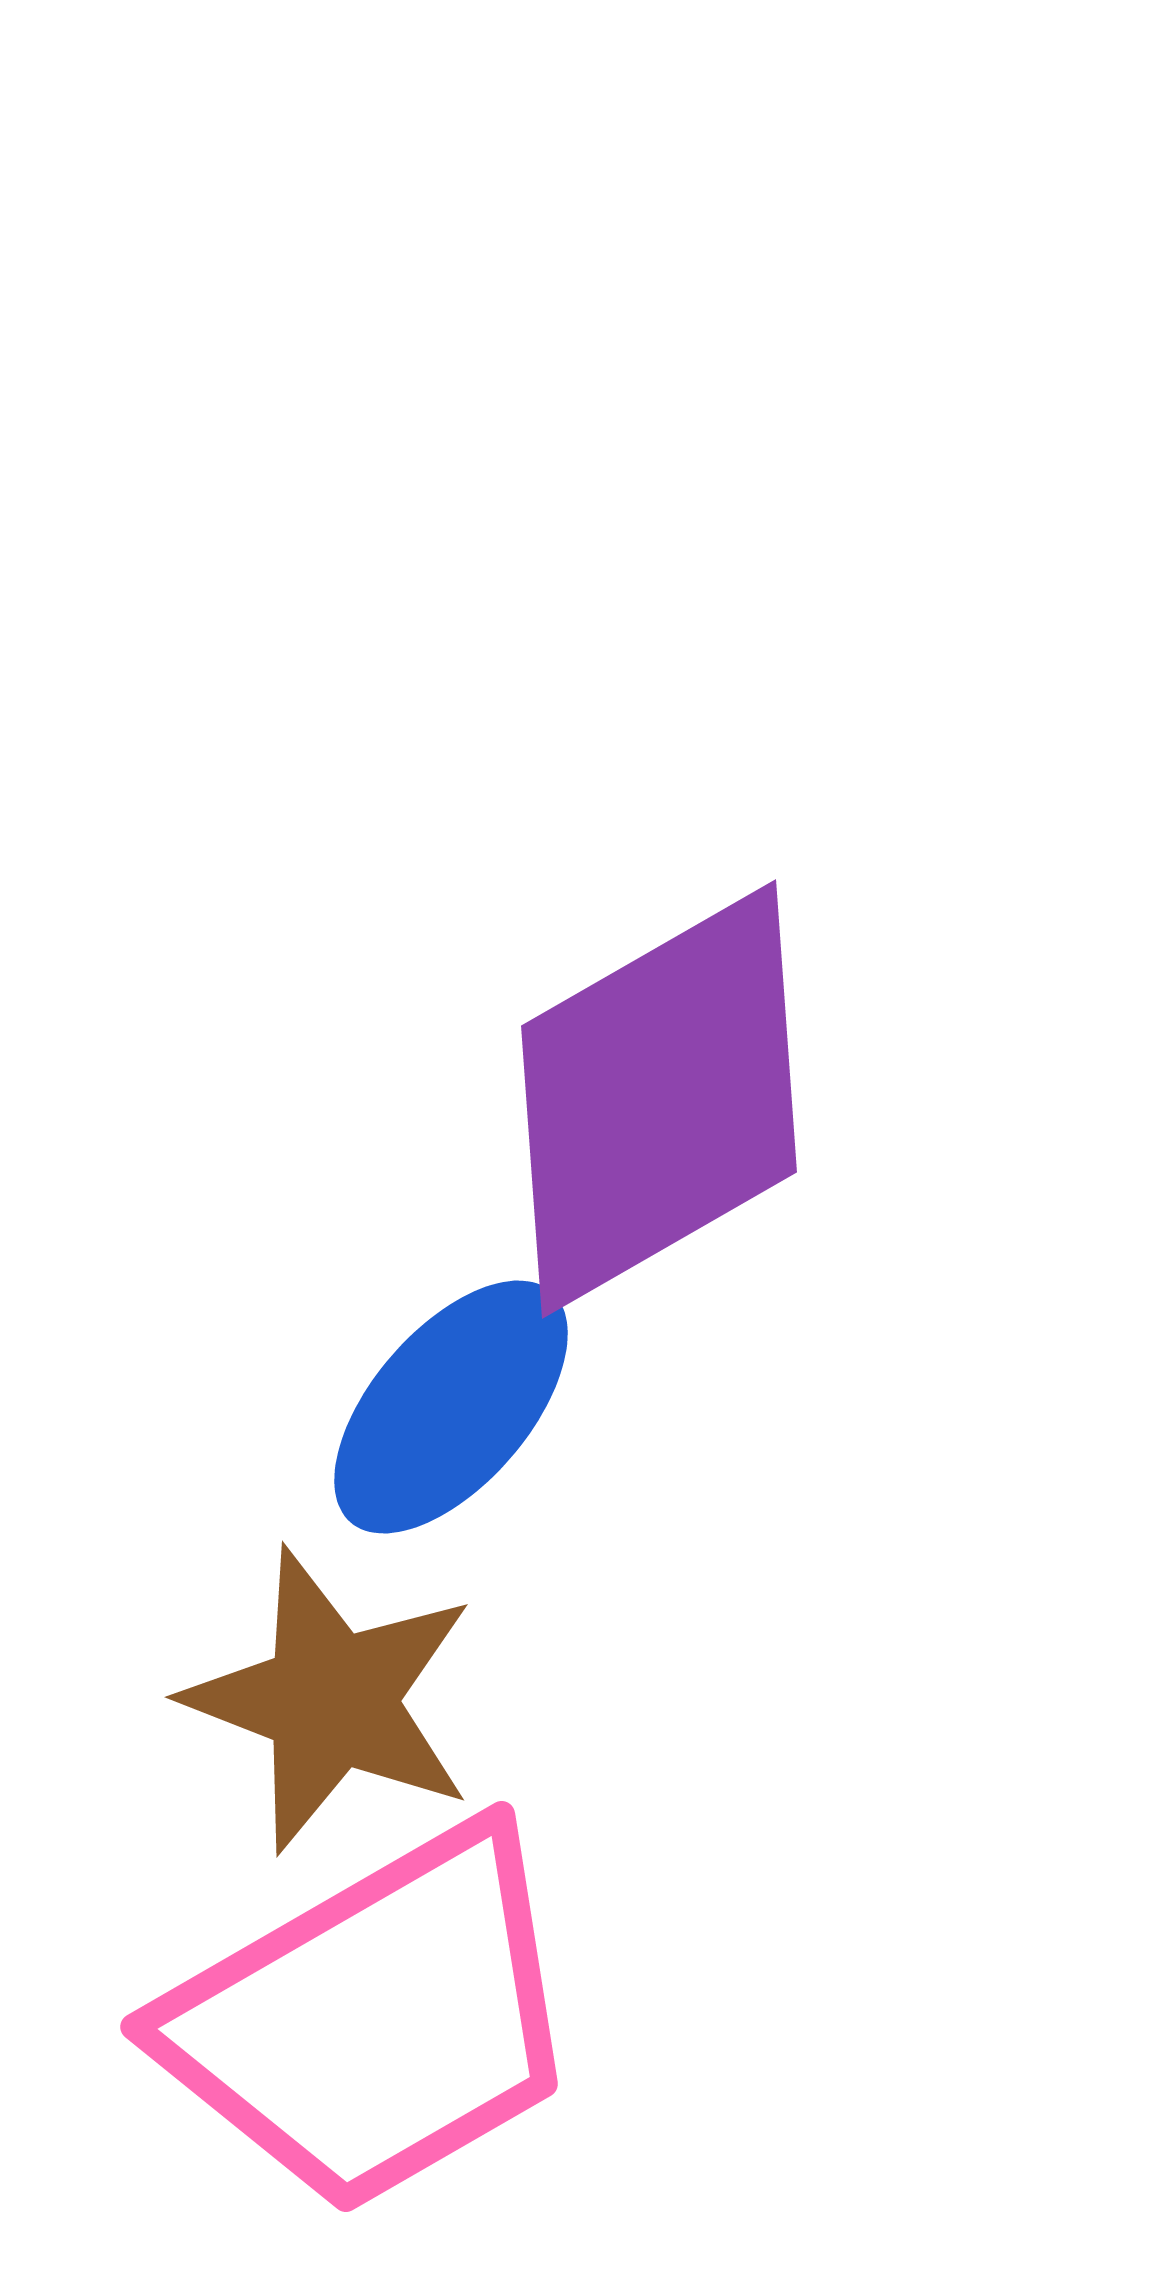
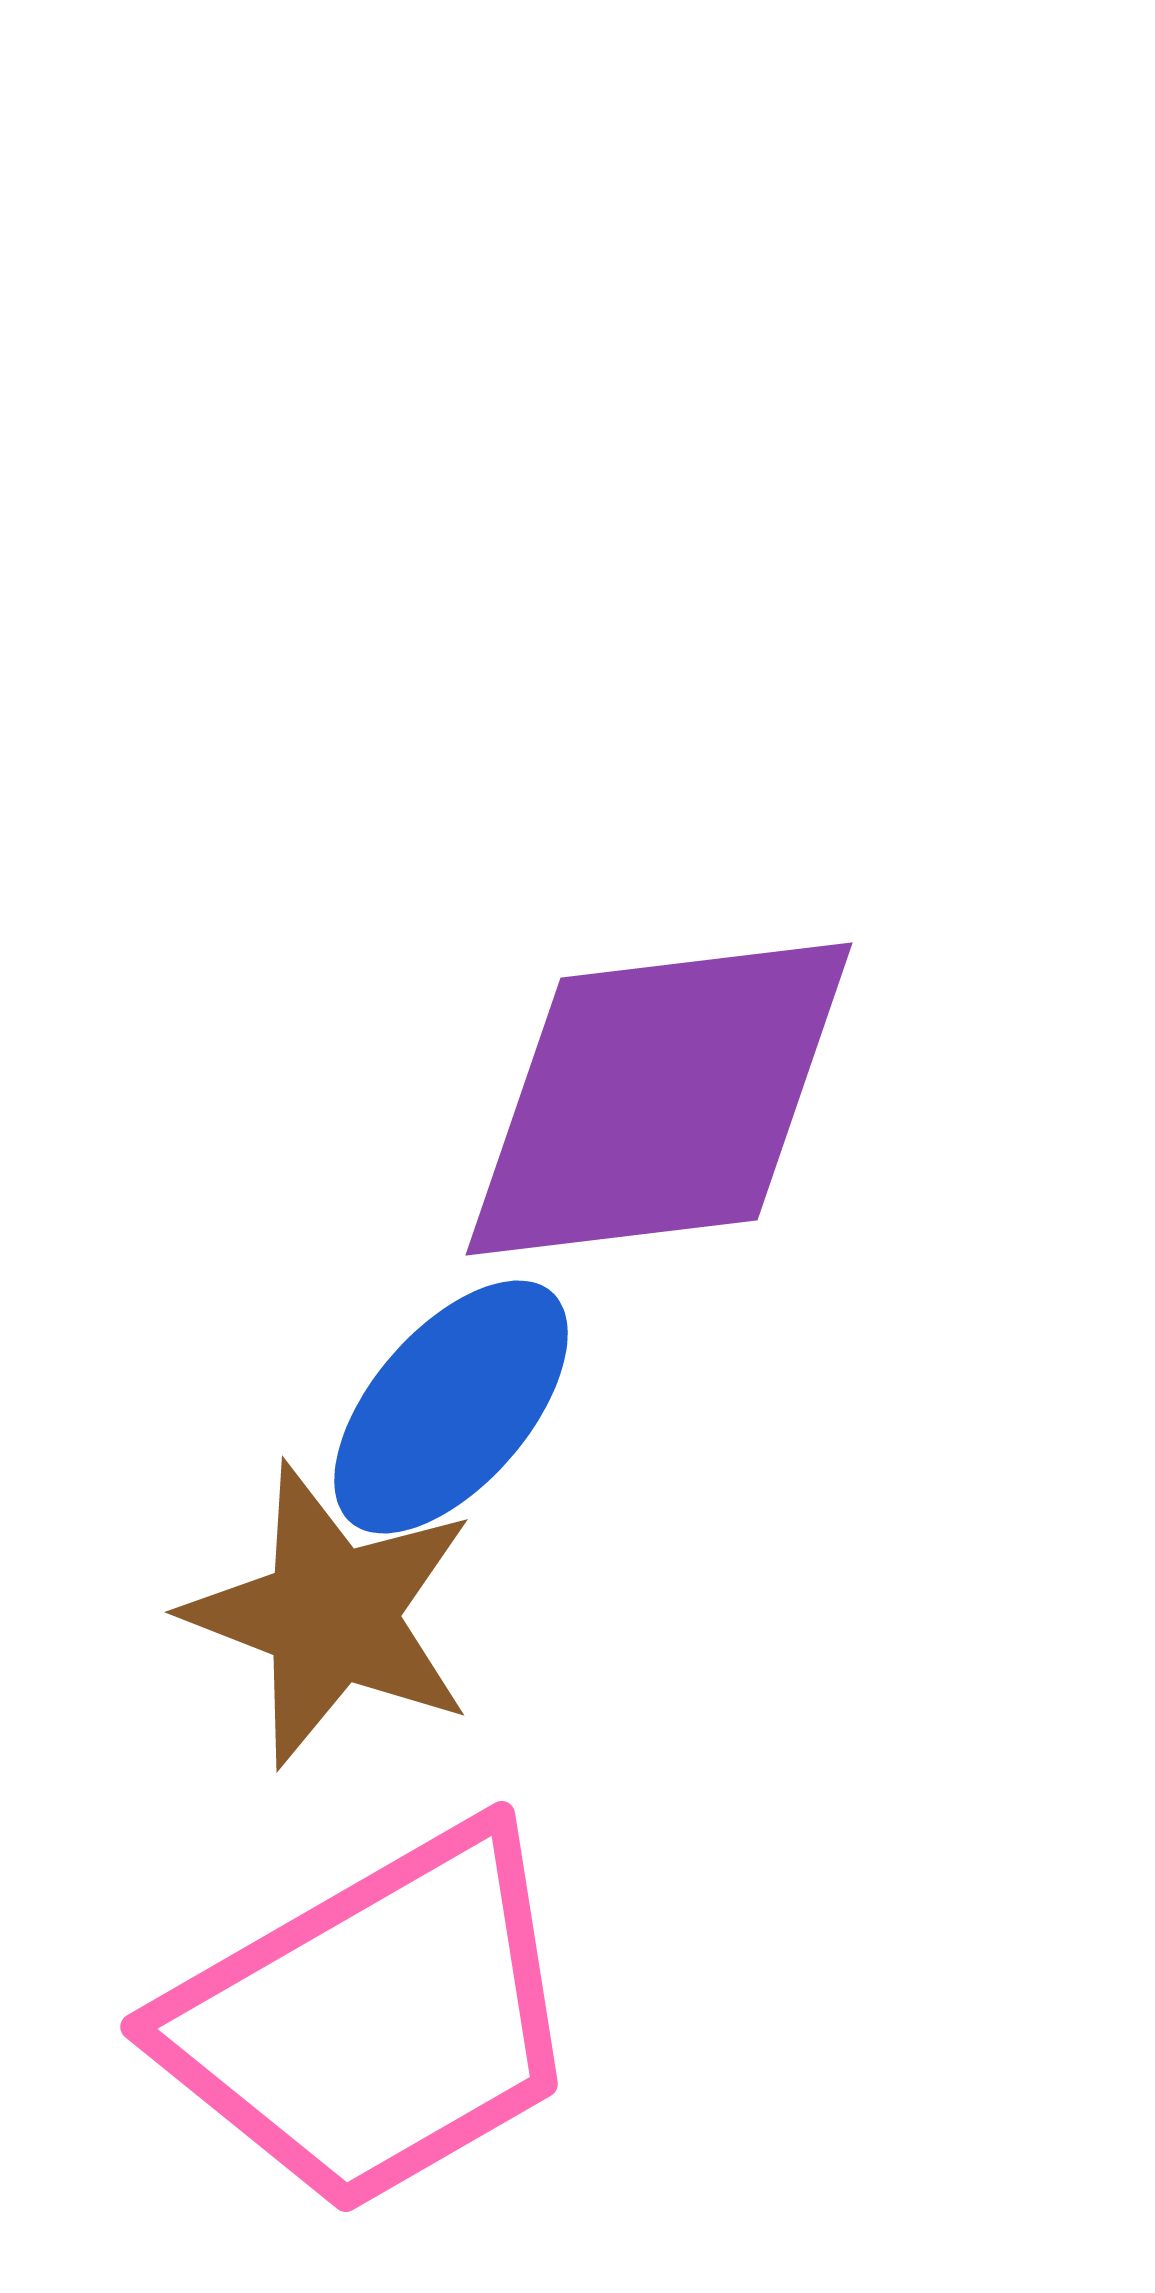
purple diamond: rotated 23 degrees clockwise
brown star: moved 85 px up
